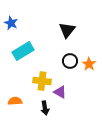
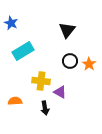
yellow cross: moved 1 px left
